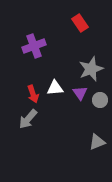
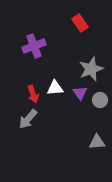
gray triangle: rotated 18 degrees clockwise
